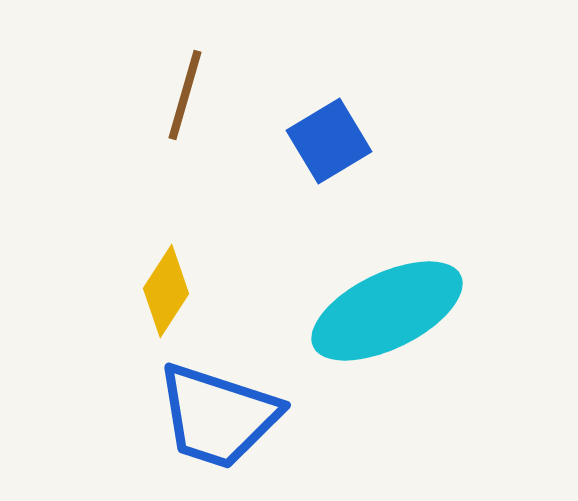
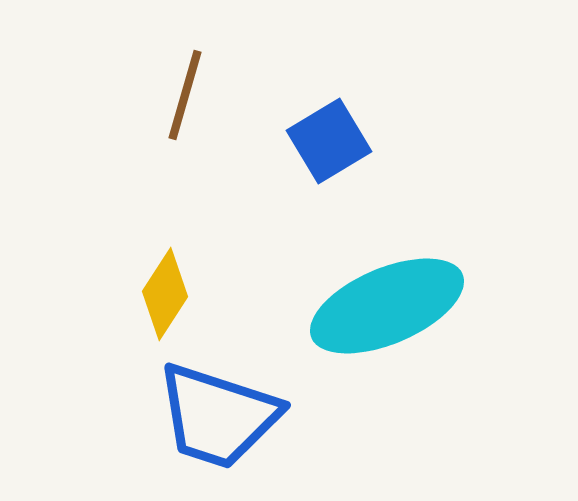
yellow diamond: moved 1 px left, 3 px down
cyan ellipse: moved 5 px up; rotated 3 degrees clockwise
